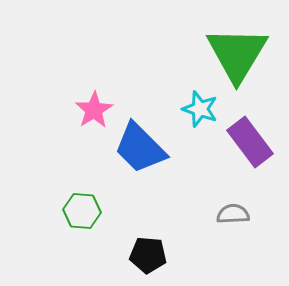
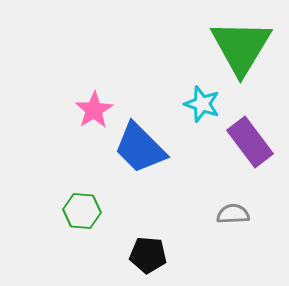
green triangle: moved 4 px right, 7 px up
cyan star: moved 2 px right, 5 px up
